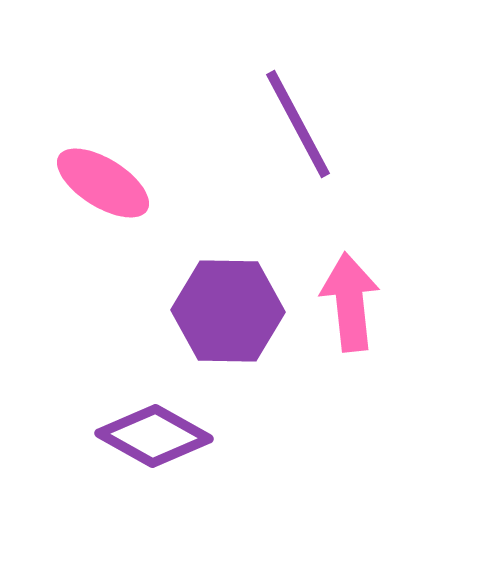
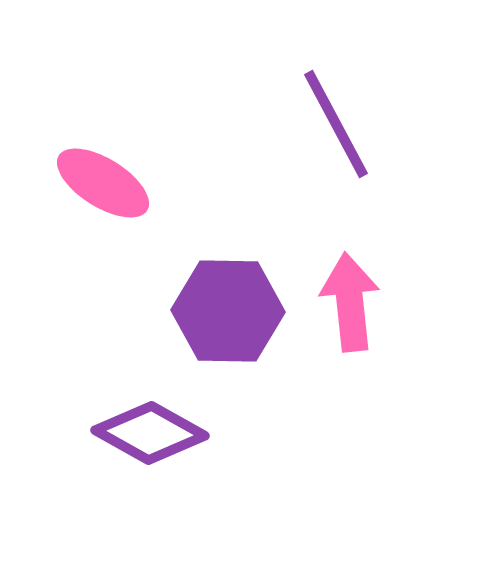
purple line: moved 38 px right
purple diamond: moved 4 px left, 3 px up
